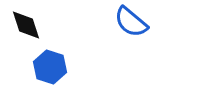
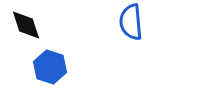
blue semicircle: rotated 45 degrees clockwise
